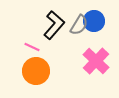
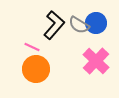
blue circle: moved 2 px right, 2 px down
gray semicircle: rotated 90 degrees clockwise
orange circle: moved 2 px up
